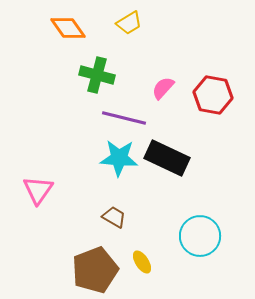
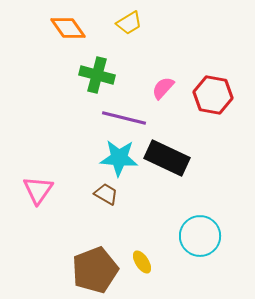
brown trapezoid: moved 8 px left, 23 px up
